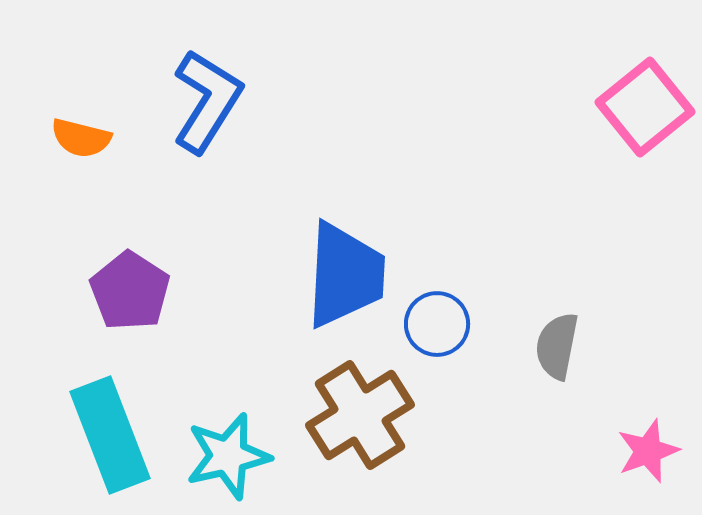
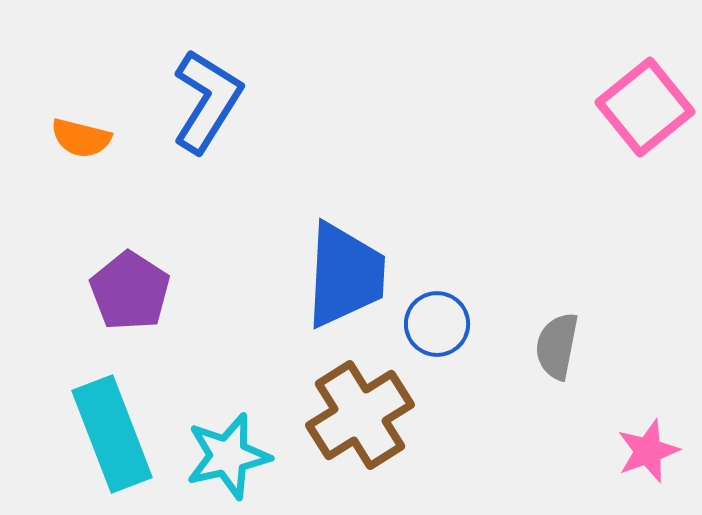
cyan rectangle: moved 2 px right, 1 px up
